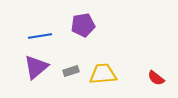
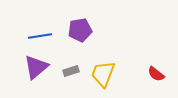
purple pentagon: moved 3 px left, 5 px down
yellow trapezoid: rotated 64 degrees counterclockwise
red semicircle: moved 4 px up
